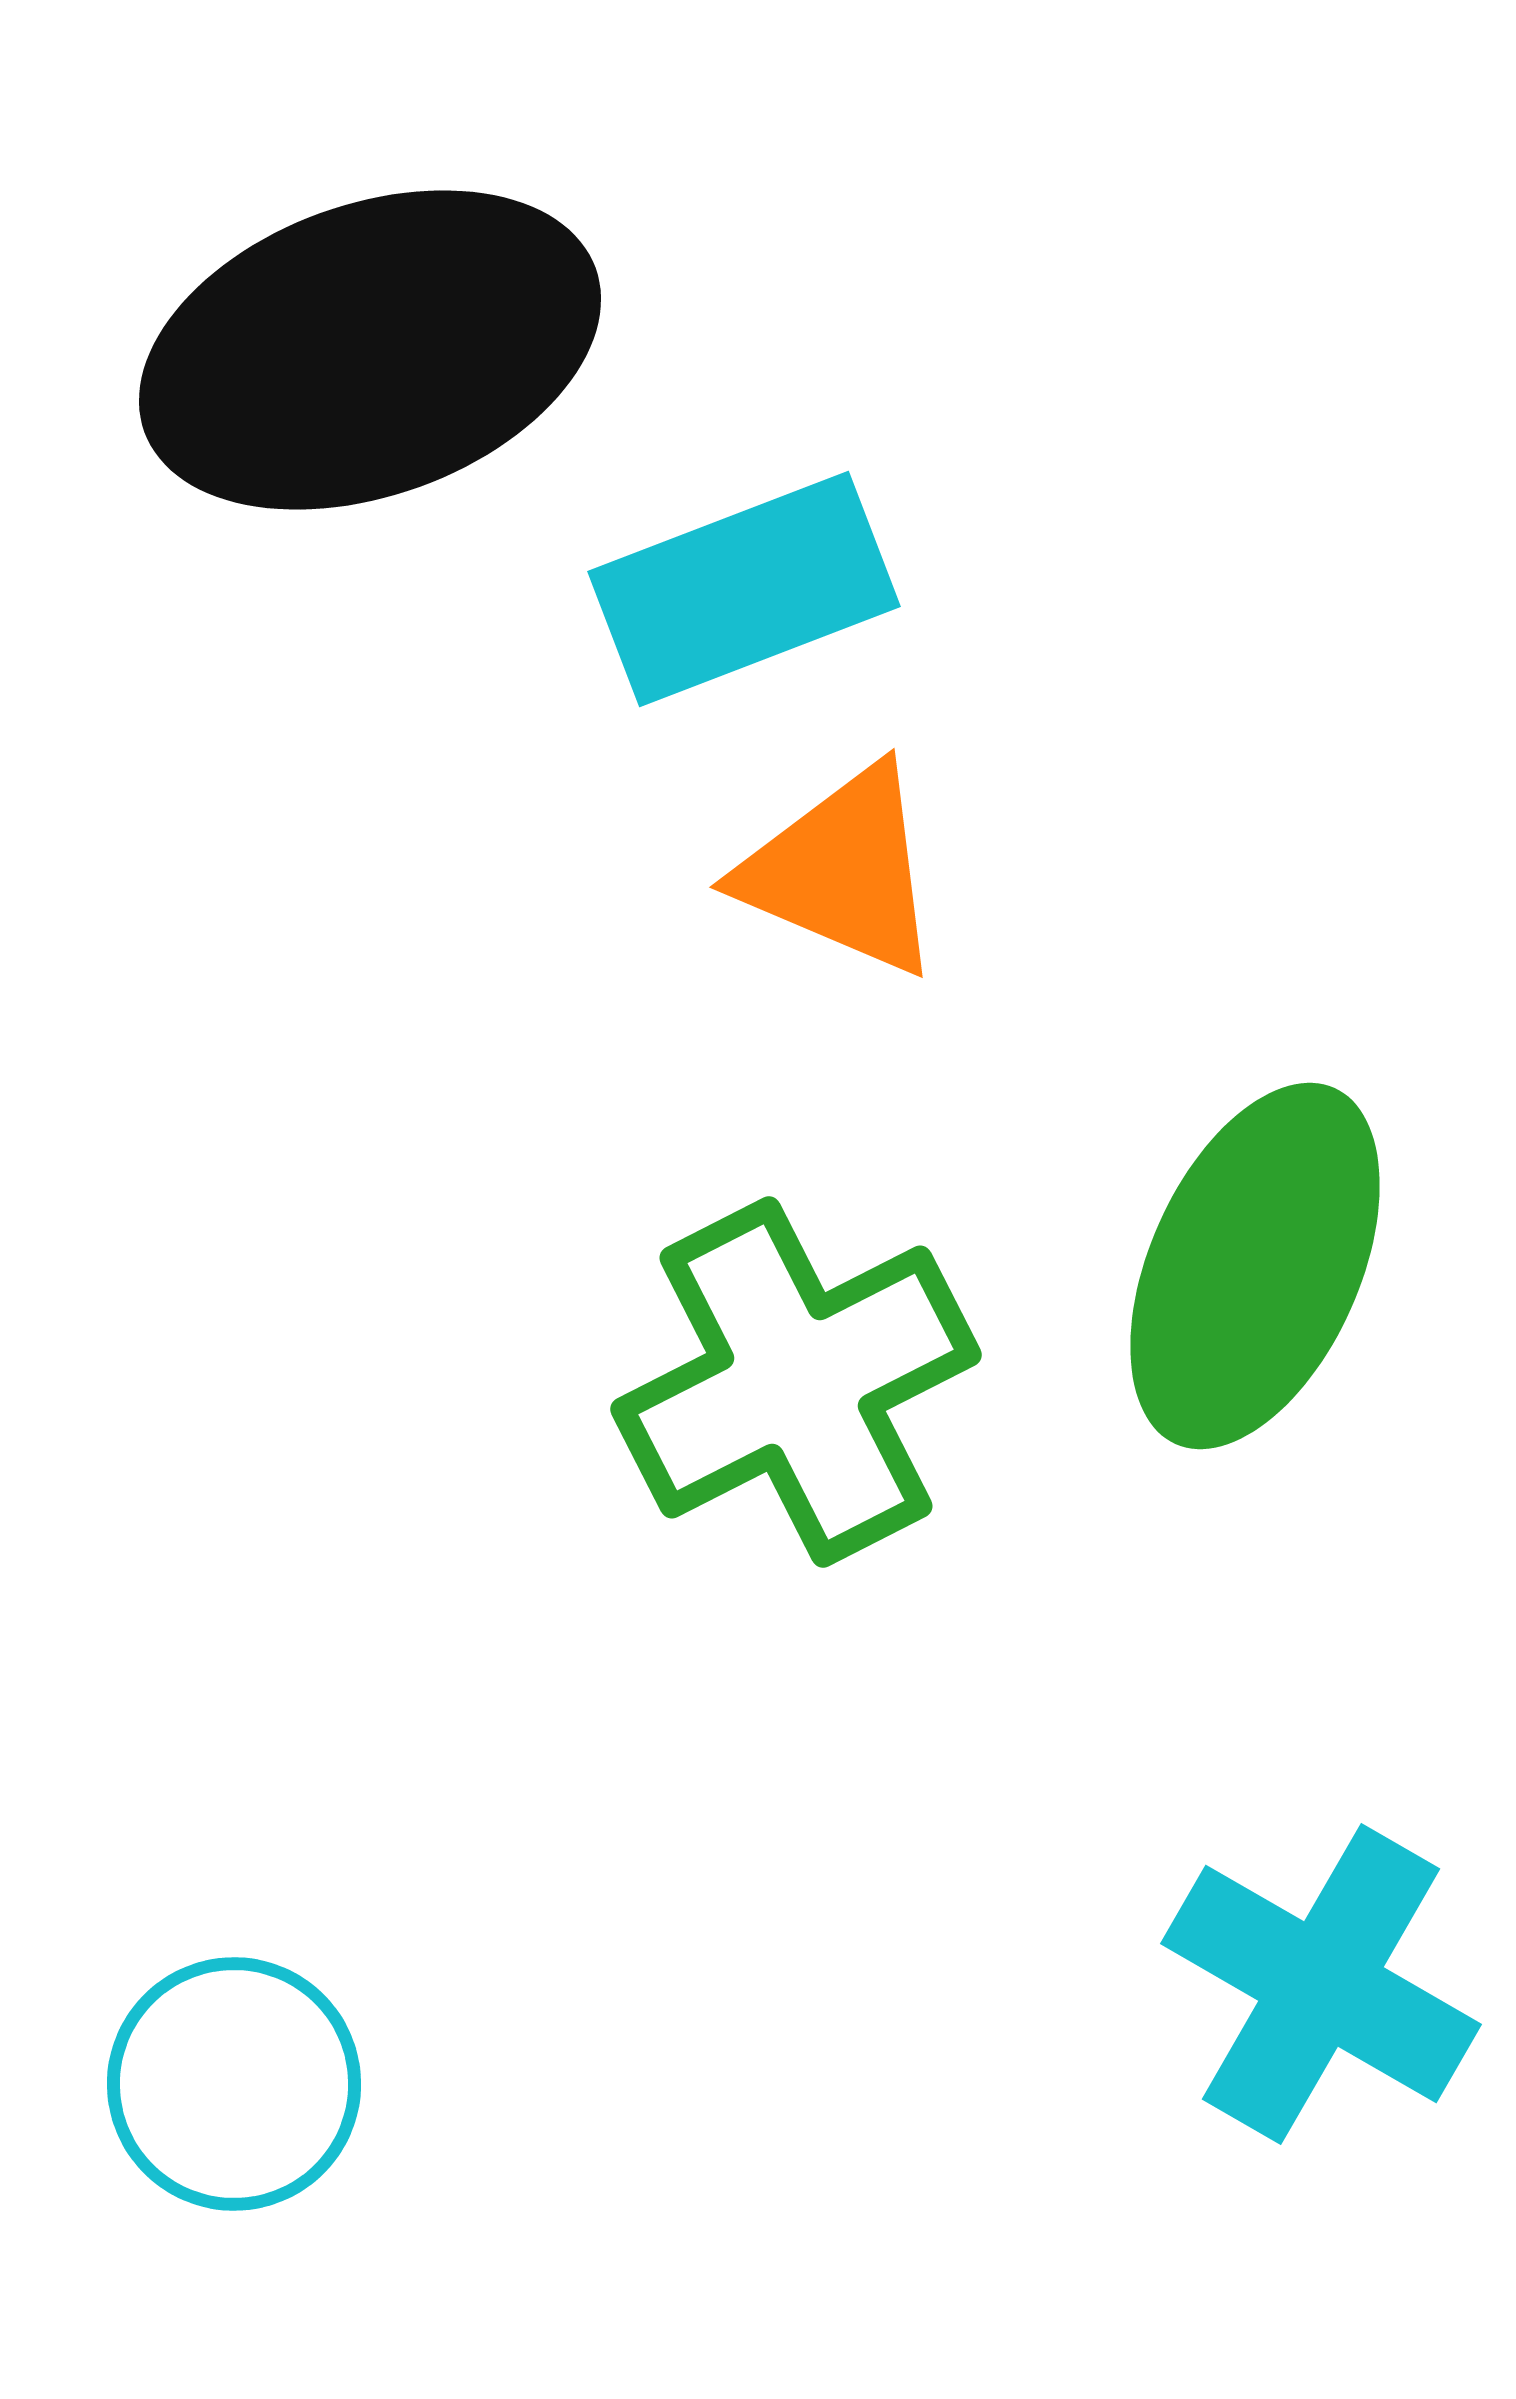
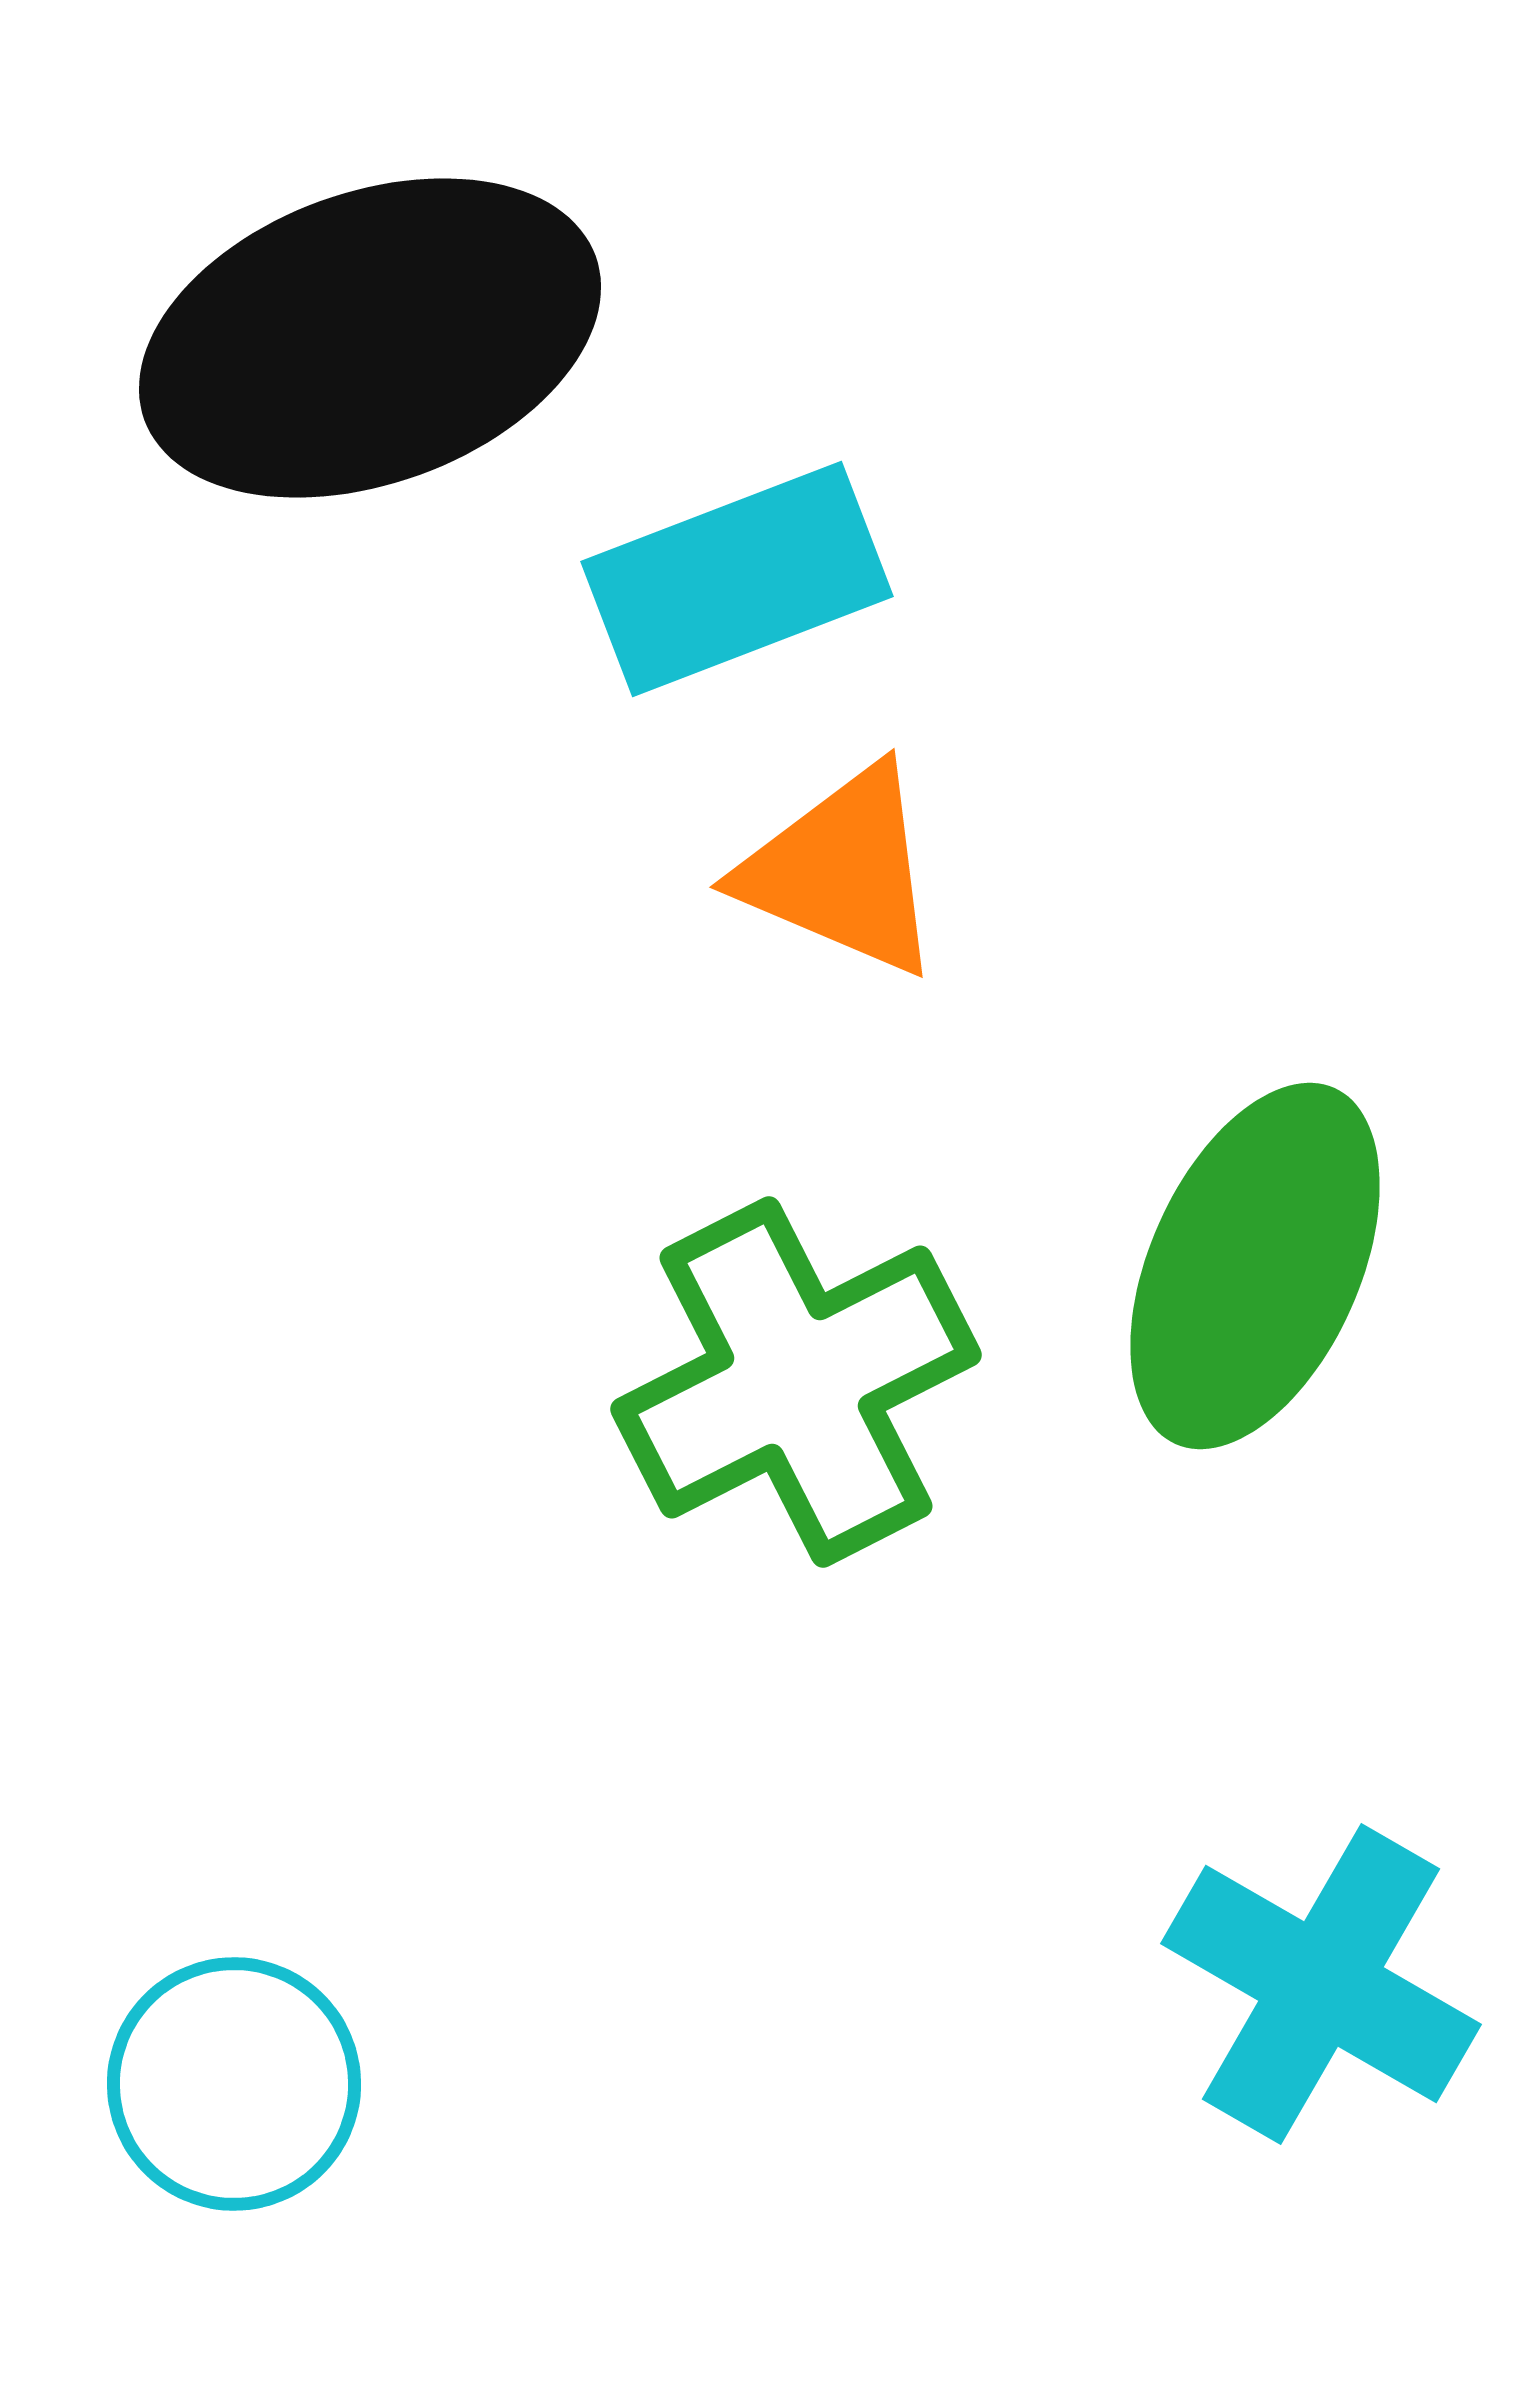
black ellipse: moved 12 px up
cyan rectangle: moved 7 px left, 10 px up
